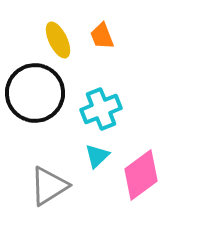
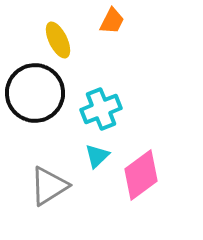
orange trapezoid: moved 10 px right, 15 px up; rotated 132 degrees counterclockwise
